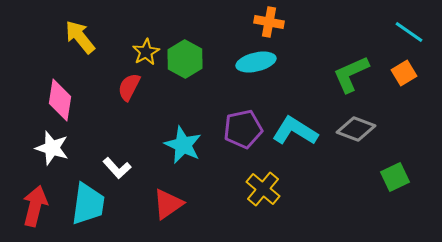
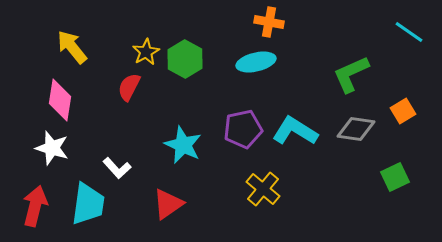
yellow arrow: moved 8 px left, 10 px down
orange square: moved 1 px left, 38 px down
gray diamond: rotated 12 degrees counterclockwise
